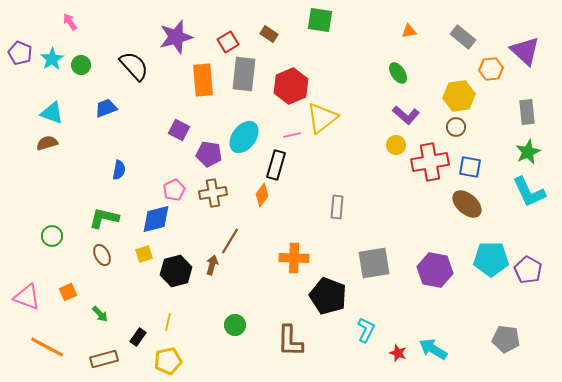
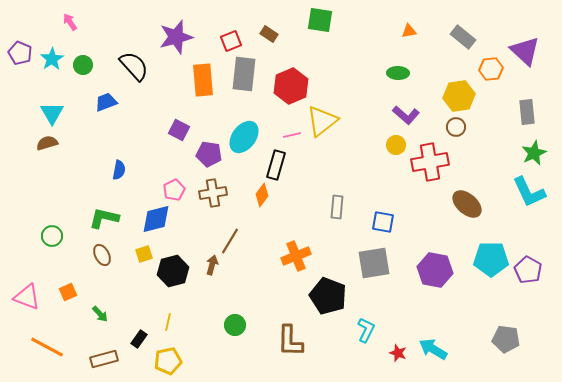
red square at (228, 42): moved 3 px right, 1 px up; rotated 10 degrees clockwise
green circle at (81, 65): moved 2 px right
green ellipse at (398, 73): rotated 55 degrees counterclockwise
blue trapezoid at (106, 108): moved 6 px up
cyan triangle at (52, 113): rotated 40 degrees clockwise
yellow triangle at (322, 118): moved 3 px down
green star at (528, 152): moved 6 px right, 1 px down
blue square at (470, 167): moved 87 px left, 55 px down
orange cross at (294, 258): moved 2 px right, 2 px up; rotated 24 degrees counterclockwise
black hexagon at (176, 271): moved 3 px left
black rectangle at (138, 337): moved 1 px right, 2 px down
